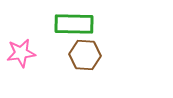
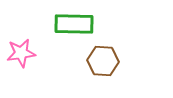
brown hexagon: moved 18 px right, 6 px down
